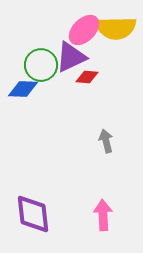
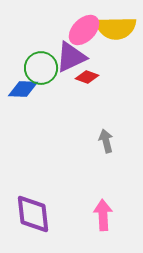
green circle: moved 3 px down
red diamond: rotated 15 degrees clockwise
